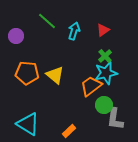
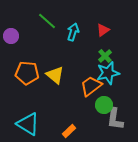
cyan arrow: moved 1 px left, 1 px down
purple circle: moved 5 px left
cyan star: moved 2 px right
